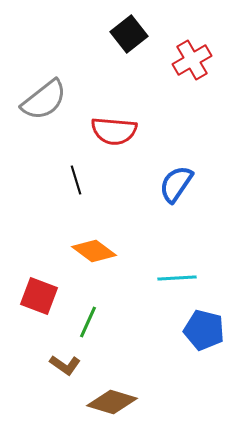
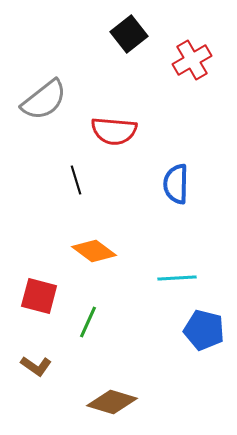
blue semicircle: rotated 33 degrees counterclockwise
red square: rotated 6 degrees counterclockwise
brown L-shape: moved 29 px left, 1 px down
